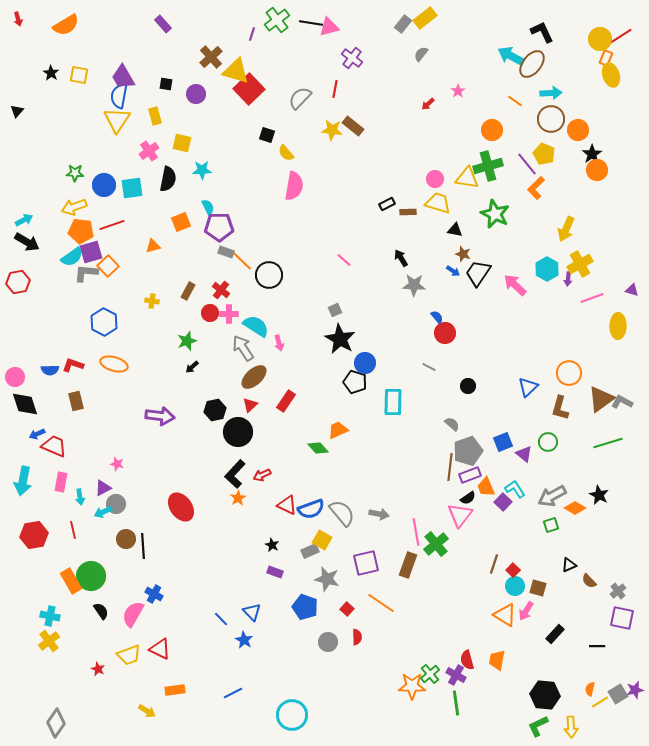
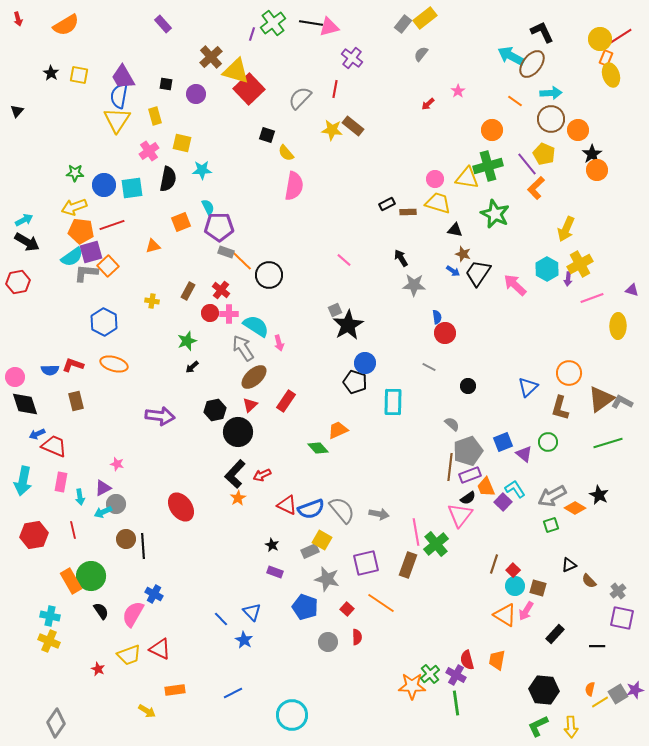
green cross at (277, 20): moved 4 px left, 3 px down
blue semicircle at (437, 317): rotated 32 degrees clockwise
black star at (340, 339): moved 8 px right, 14 px up; rotated 12 degrees clockwise
gray semicircle at (342, 513): moved 3 px up
yellow cross at (49, 641): rotated 30 degrees counterclockwise
black hexagon at (545, 695): moved 1 px left, 5 px up
